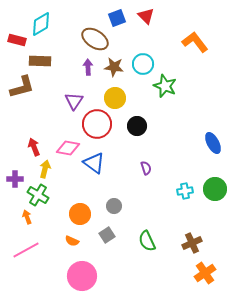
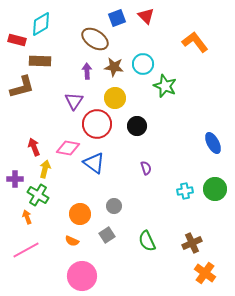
purple arrow: moved 1 px left, 4 px down
orange cross: rotated 20 degrees counterclockwise
